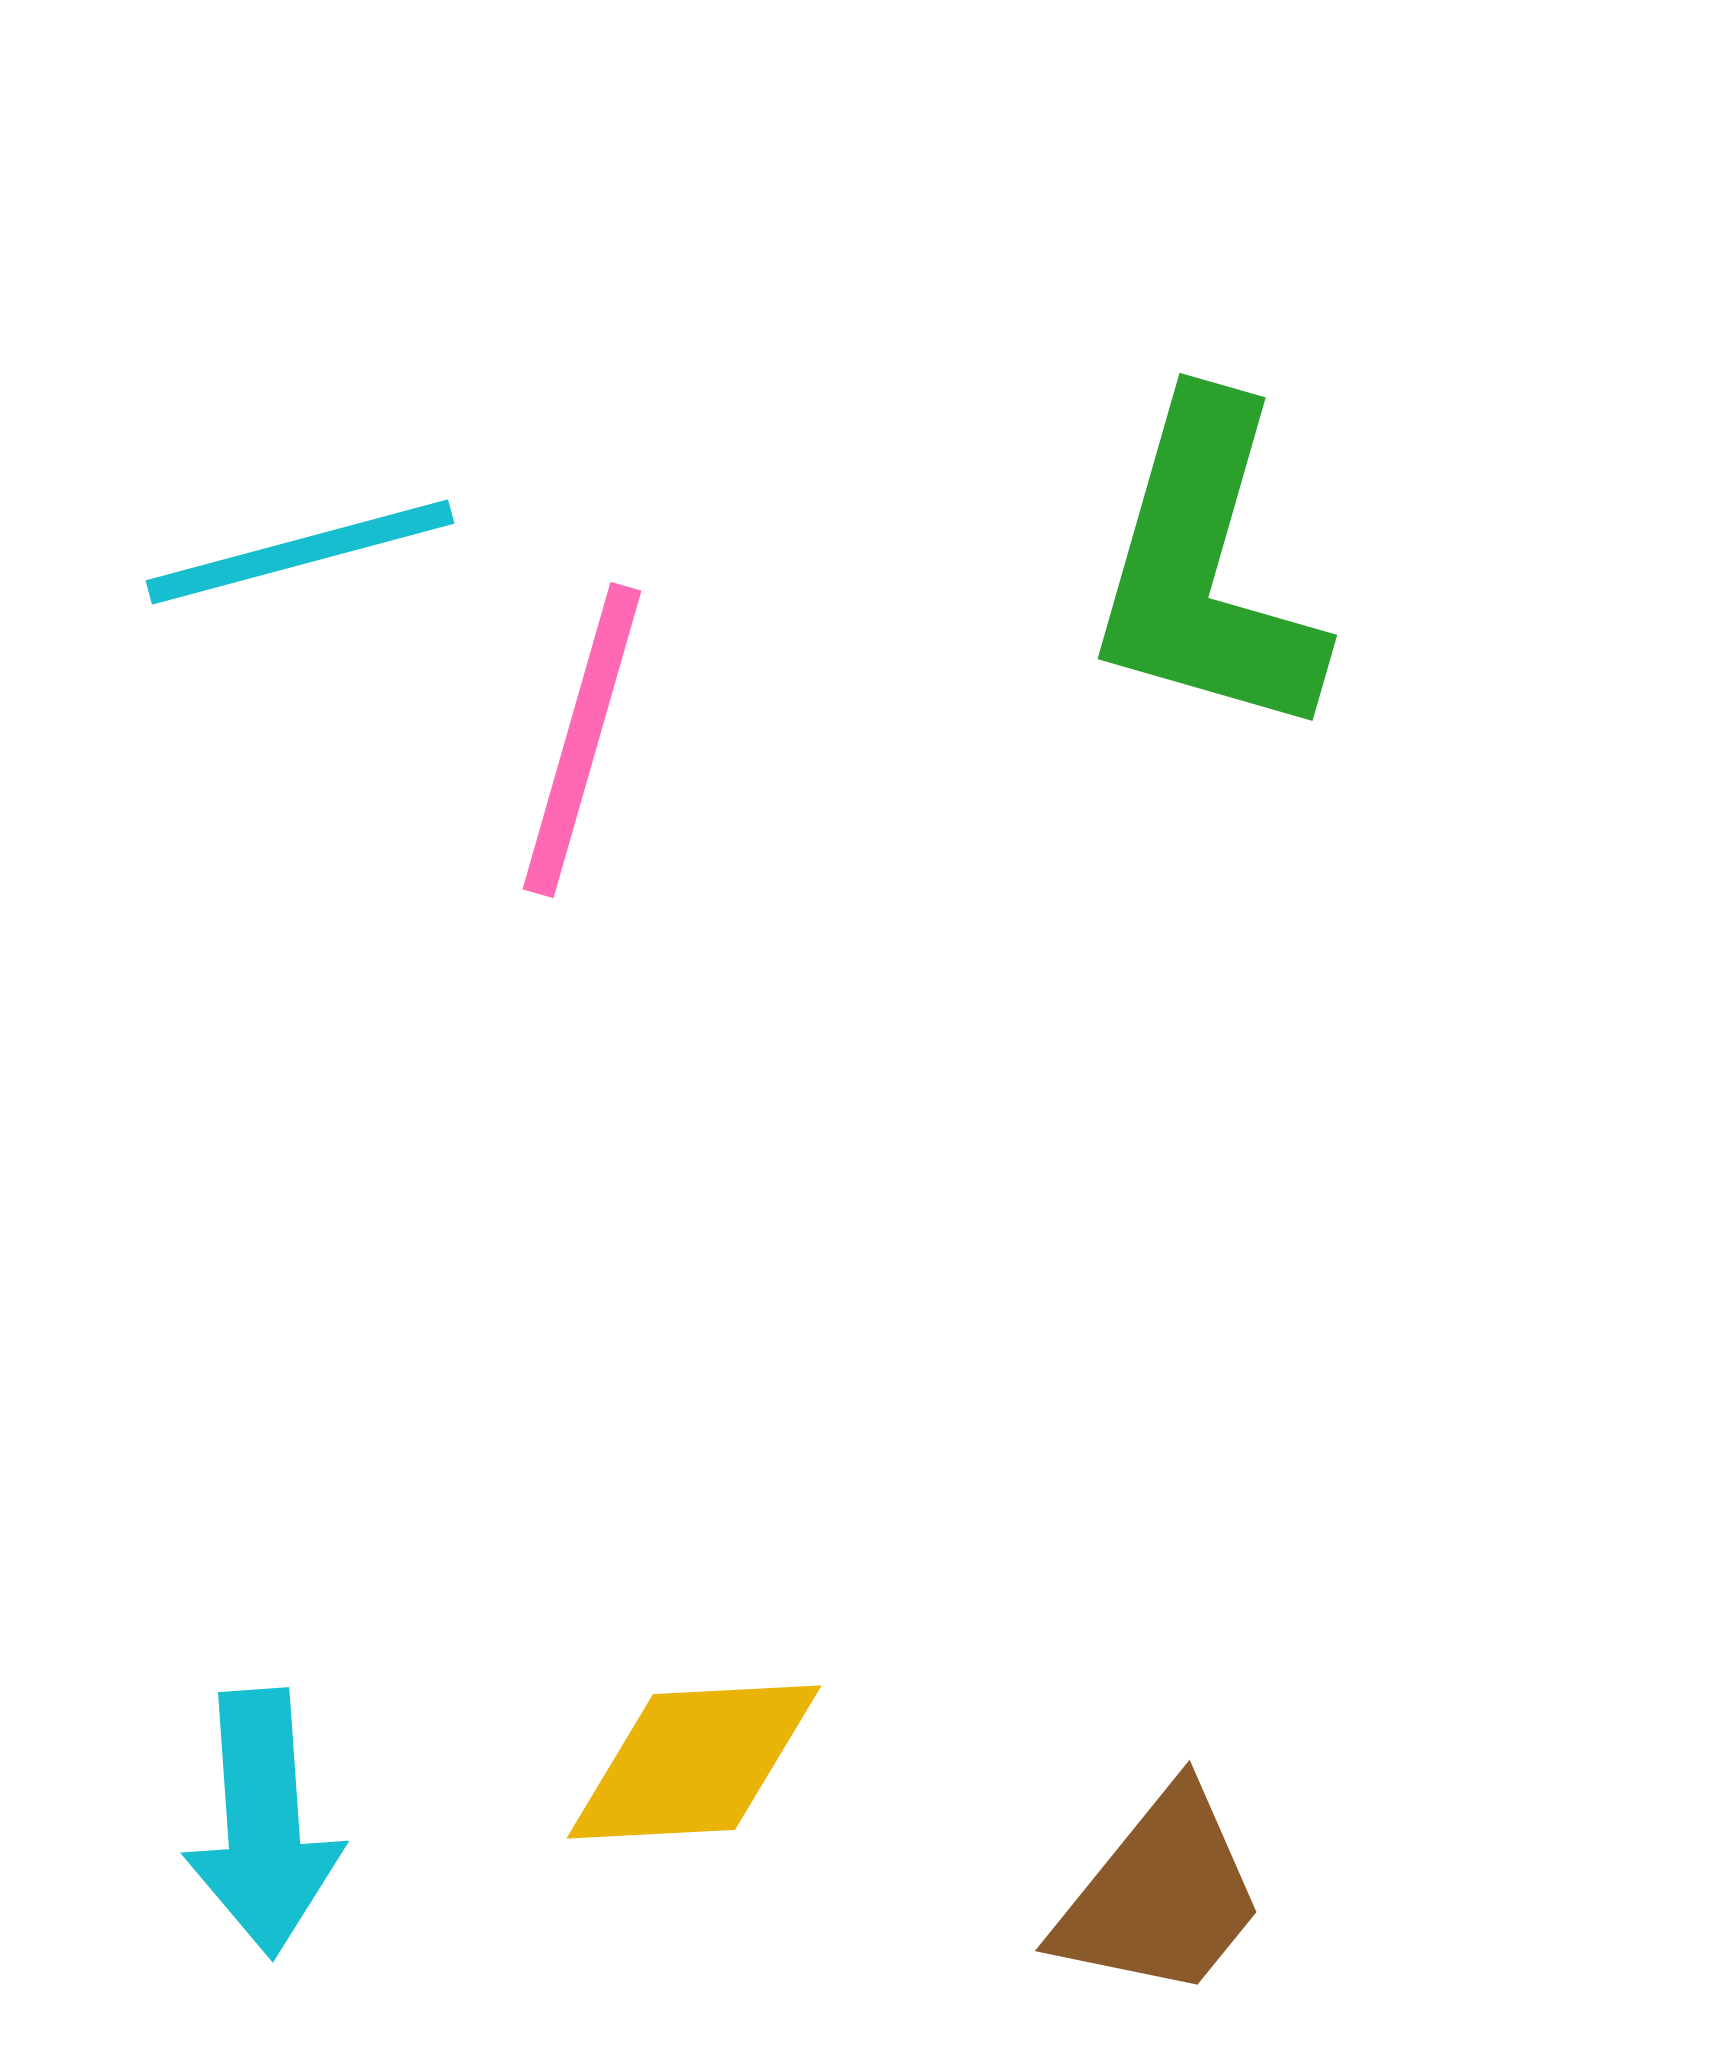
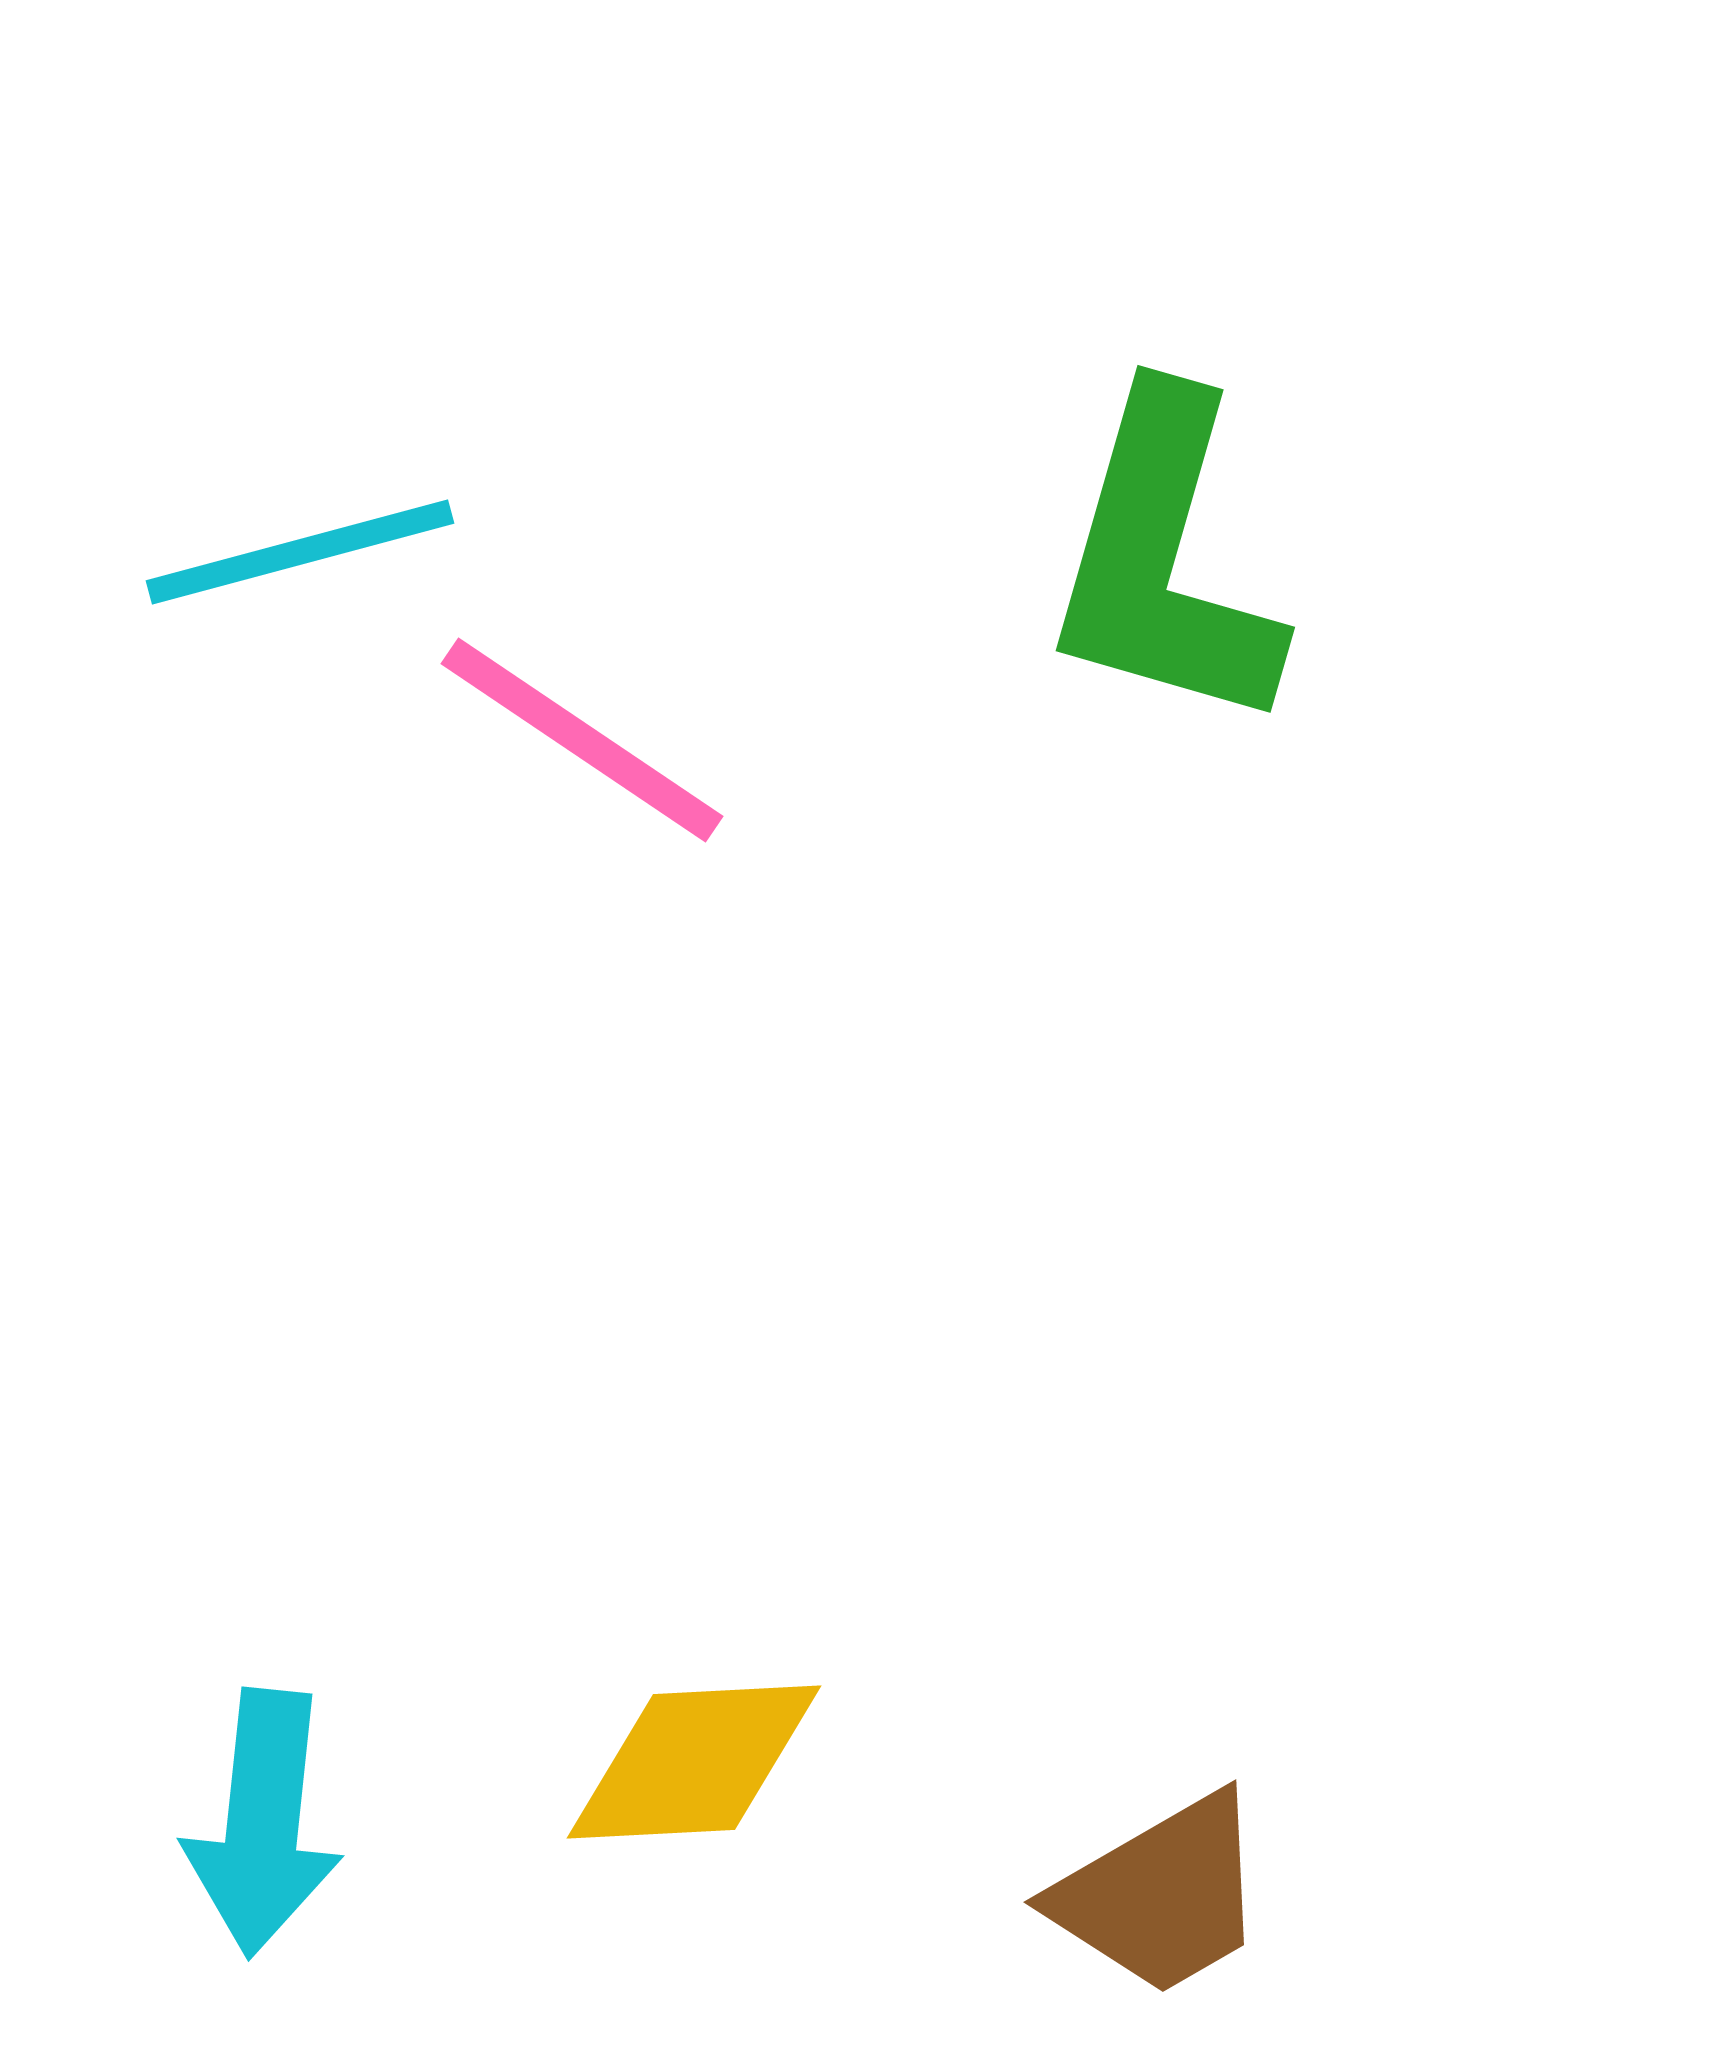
green L-shape: moved 42 px left, 8 px up
pink line: rotated 72 degrees counterclockwise
cyan arrow: rotated 10 degrees clockwise
brown trapezoid: rotated 21 degrees clockwise
